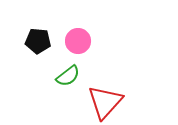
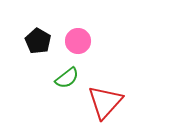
black pentagon: rotated 25 degrees clockwise
green semicircle: moved 1 px left, 2 px down
